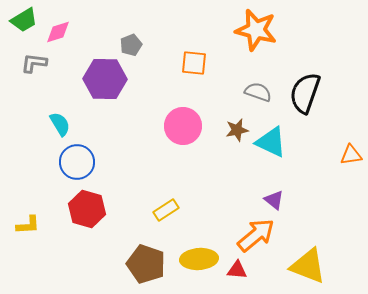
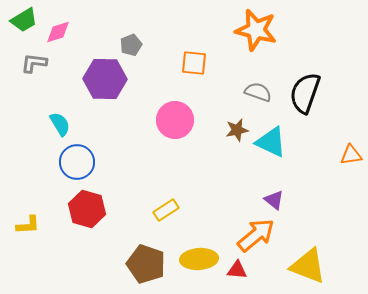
pink circle: moved 8 px left, 6 px up
